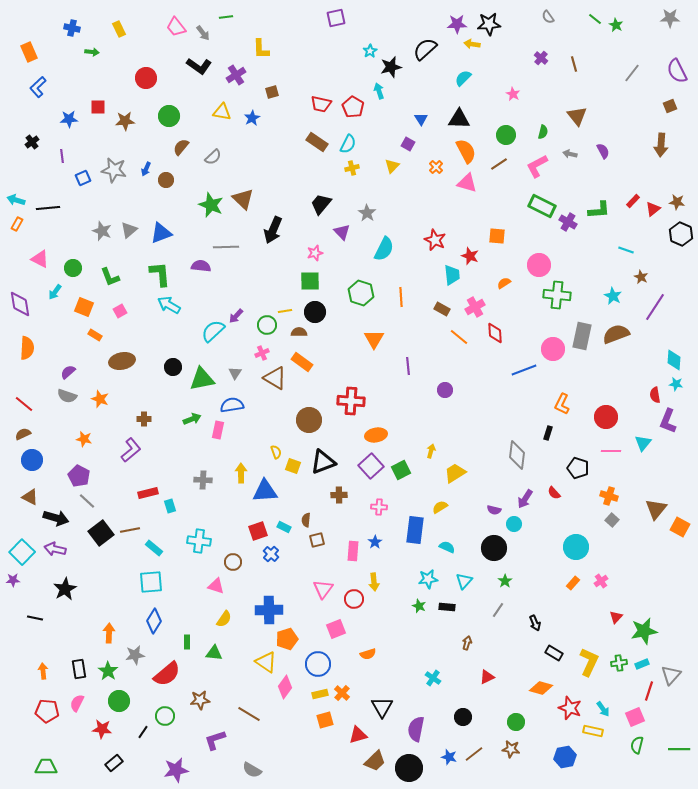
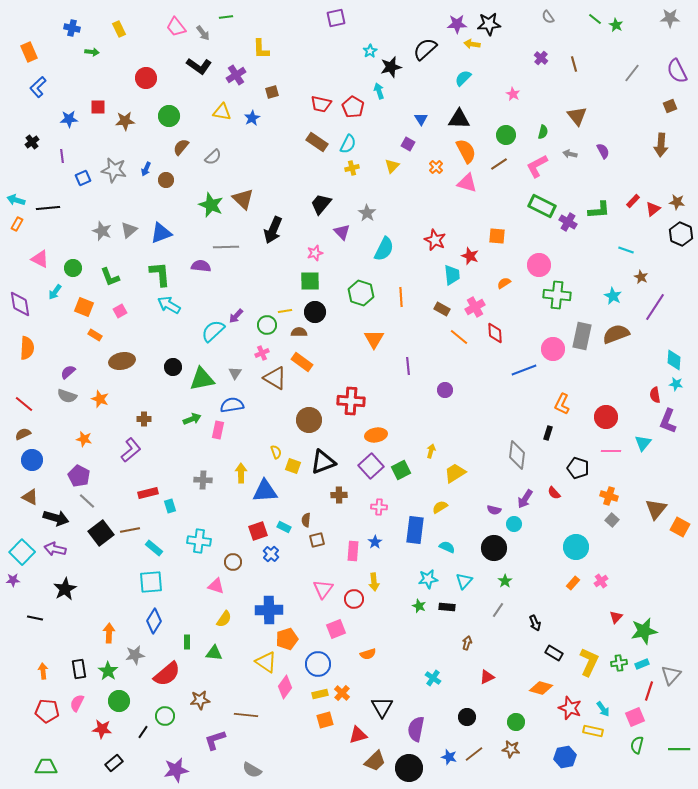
brown line at (249, 714): moved 3 px left, 1 px down; rotated 25 degrees counterclockwise
black circle at (463, 717): moved 4 px right
